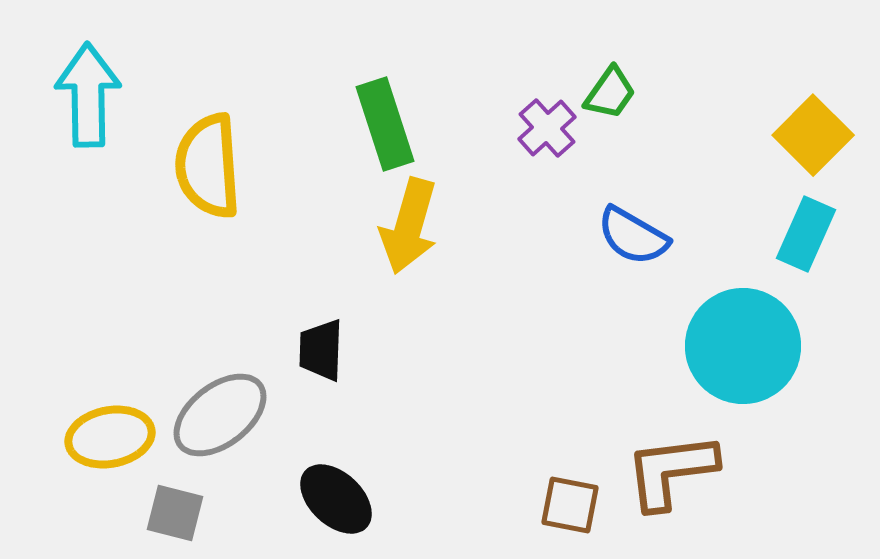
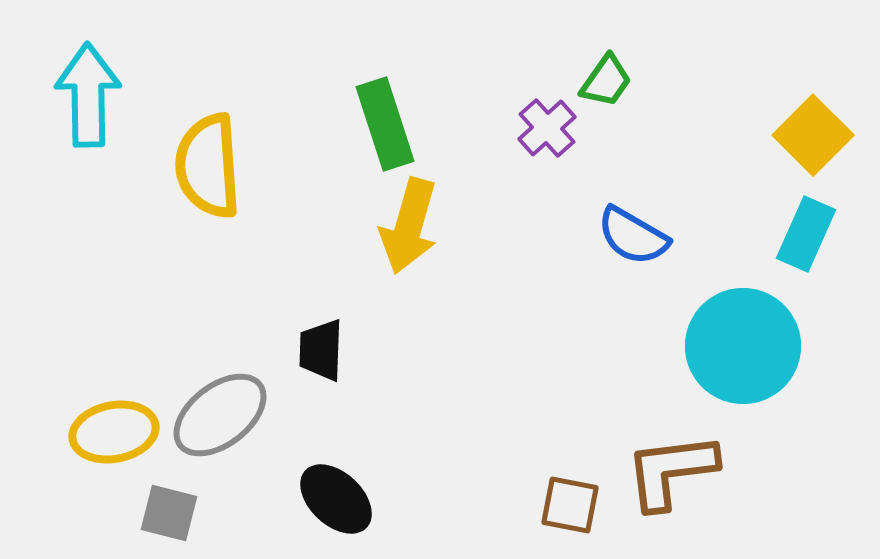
green trapezoid: moved 4 px left, 12 px up
yellow ellipse: moved 4 px right, 5 px up
gray square: moved 6 px left
